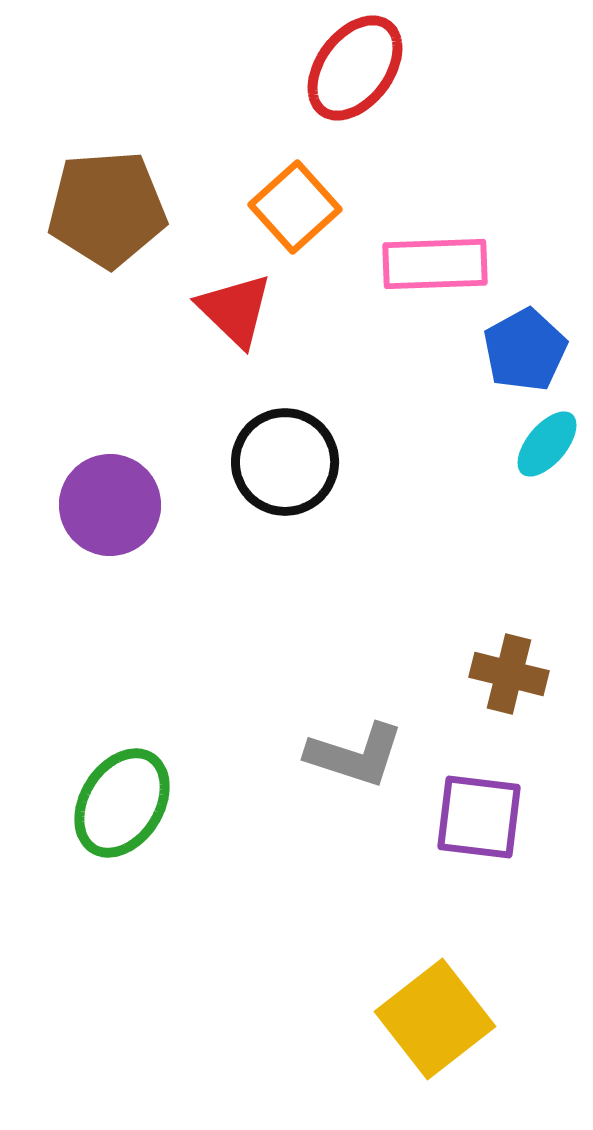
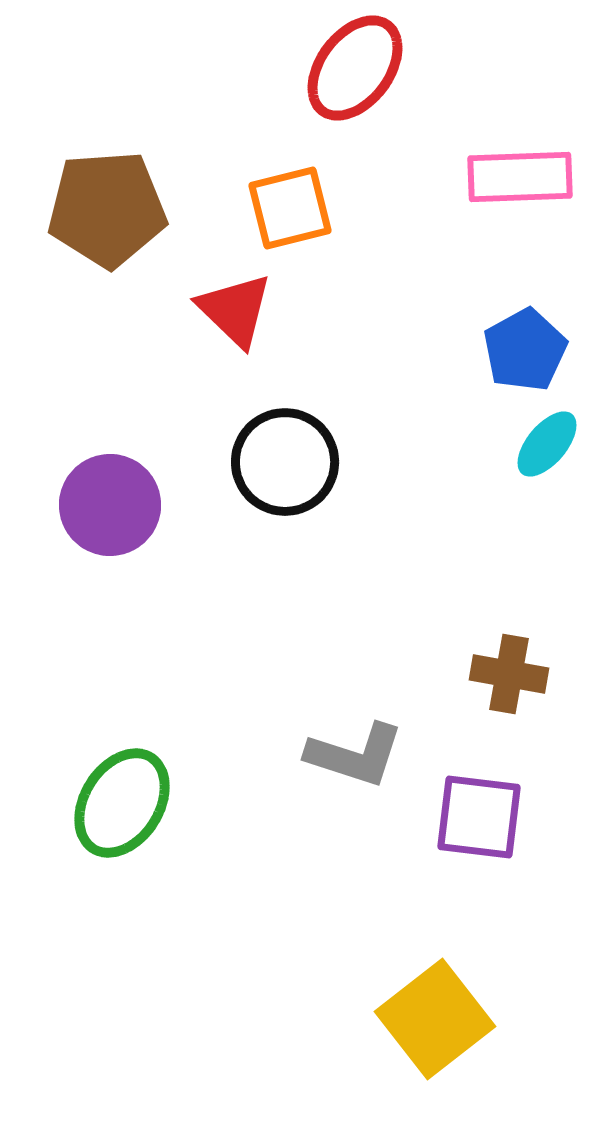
orange square: moved 5 px left, 1 px down; rotated 28 degrees clockwise
pink rectangle: moved 85 px right, 87 px up
brown cross: rotated 4 degrees counterclockwise
